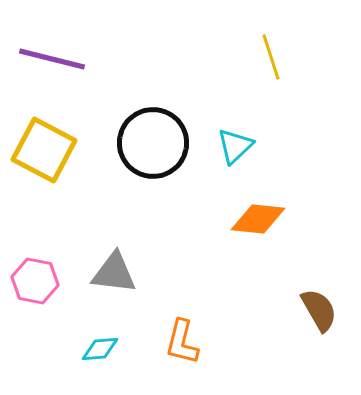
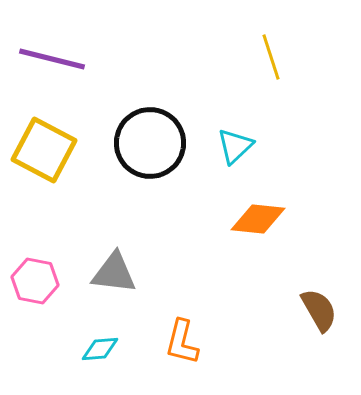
black circle: moved 3 px left
